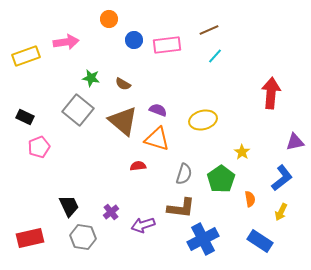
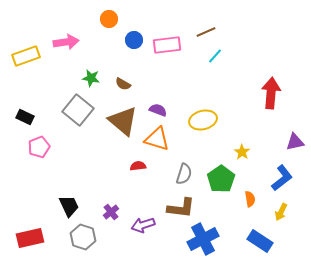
brown line: moved 3 px left, 2 px down
gray hexagon: rotated 10 degrees clockwise
